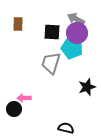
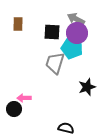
gray trapezoid: moved 4 px right
